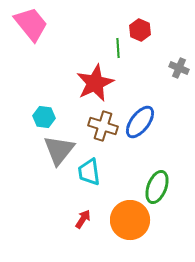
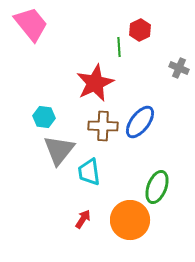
red hexagon: rotated 10 degrees clockwise
green line: moved 1 px right, 1 px up
brown cross: rotated 16 degrees counterclockwise
